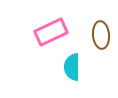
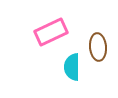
brown ellipse: moved 3 px left, 12 px down
